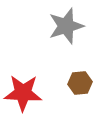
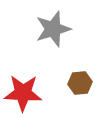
gray star: moved 13 px left, 3 px down
